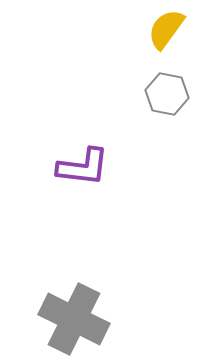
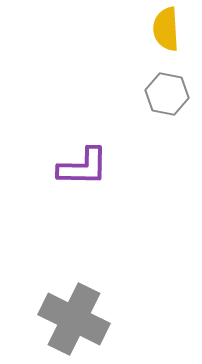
yellow semicircle: rotated 39 degrees counterclockwise
purple L-shape: rotated 6 degrees counterclockwise
